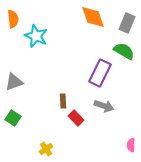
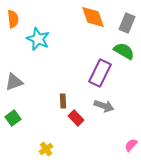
cyan star: moved 2 px right, 3 px down
green square: rotated 21 degrees clockwise
pink semicircle: rotated 40 degrees clockwise
